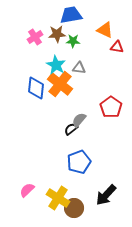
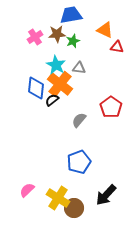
green star: rotated 24 degrees counterclockwise
black semicircle: moved 19 px left, 29 px up
